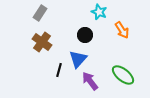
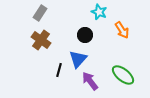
brown cross: moved 1 px left, 2 px up
